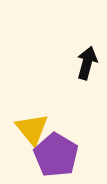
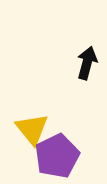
purple pentagon: moved 1 px right, 1 px down; rotated 15 degrees clockwise
